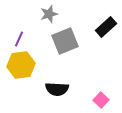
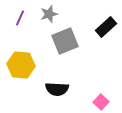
purple line: moved 1 px right, 21 px up
yellow hexagon: rotated 12 degrees clockwise
pink square: moved 2 px down
